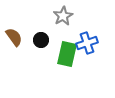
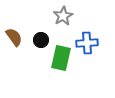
blue cross: rotated 15 degrees clockwise
green rectangle: moved 6 px left, 4 px down
